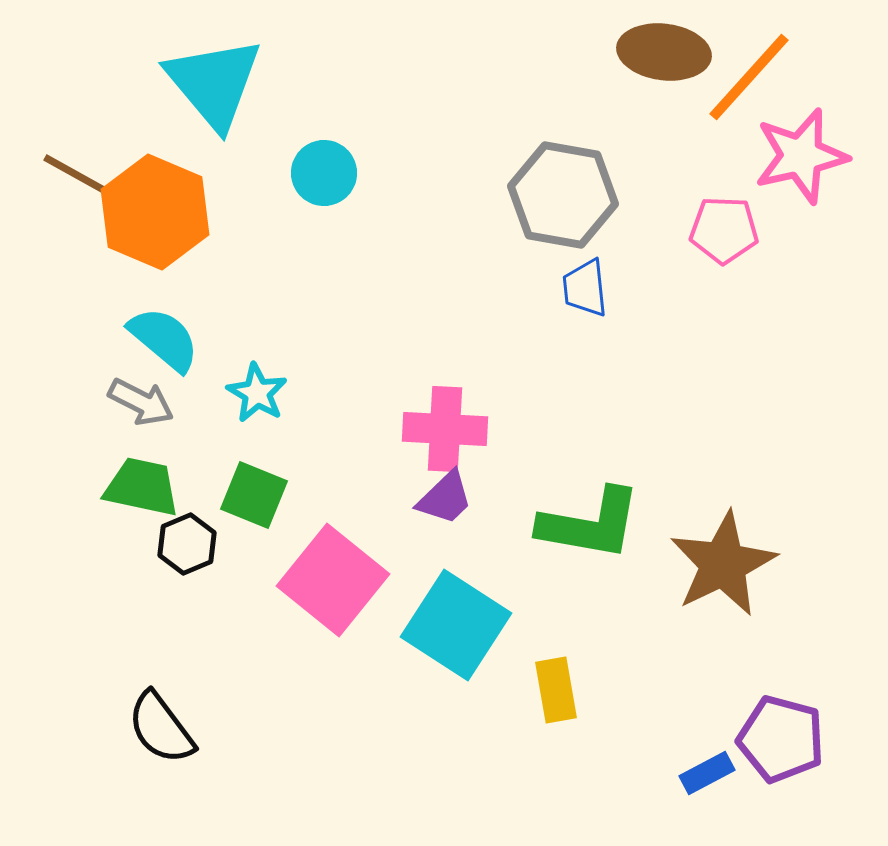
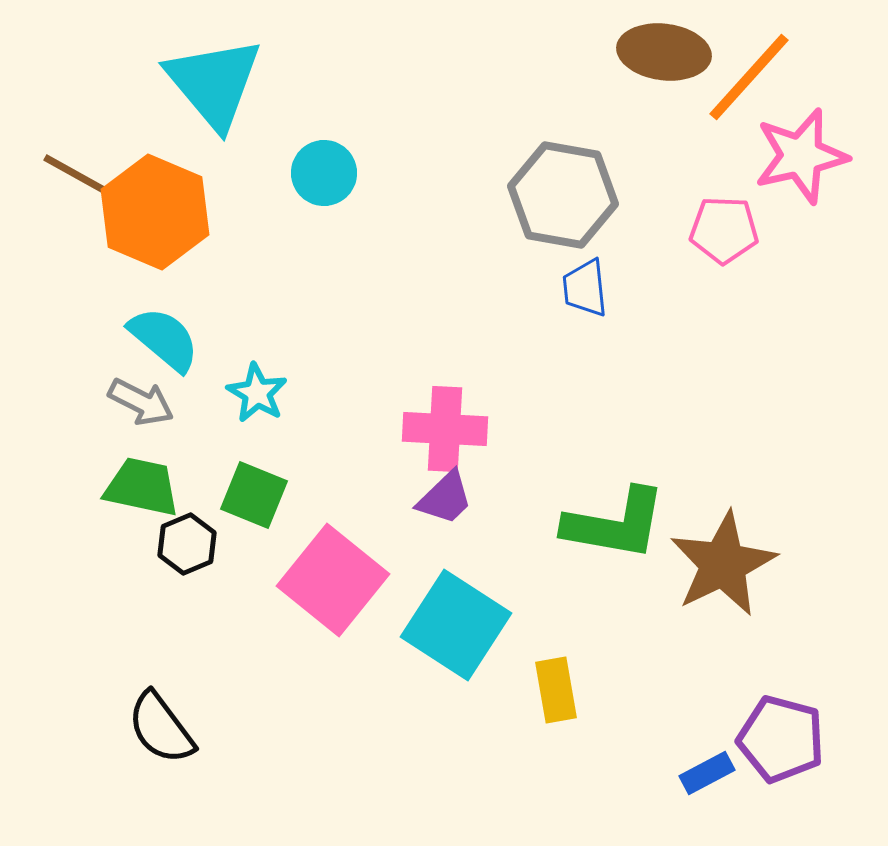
green L-shape: moved 25 px right
